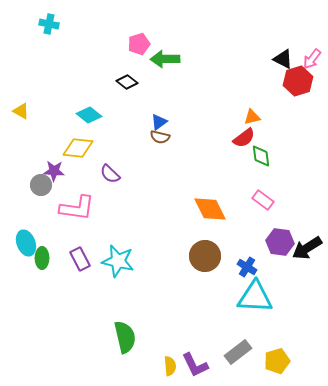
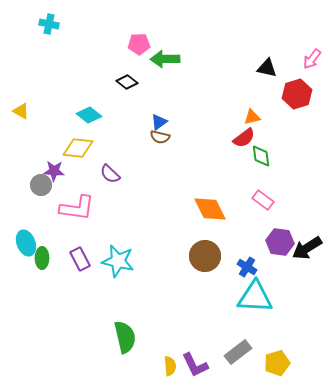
pink pentagon: rotated 15 degrees clockwise
black triangle: moved 16 px left, 9 px down; rotated 15 degrees counterclockwise
red hexagon: moved 1 px left, 13 px down
yellow pentagon: moved 2 px down
